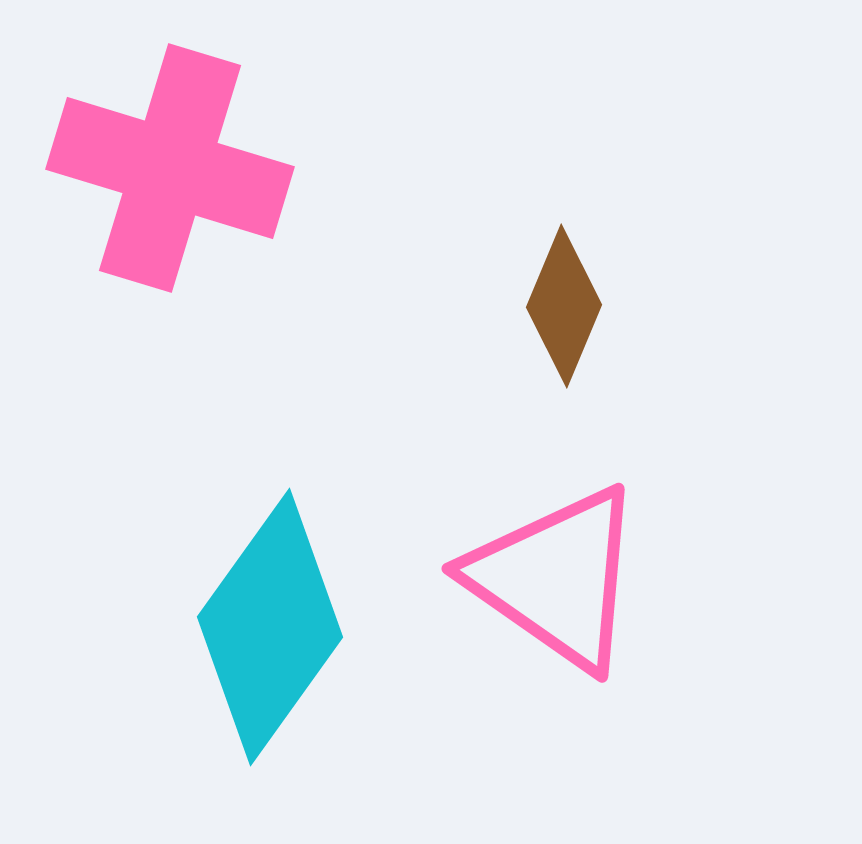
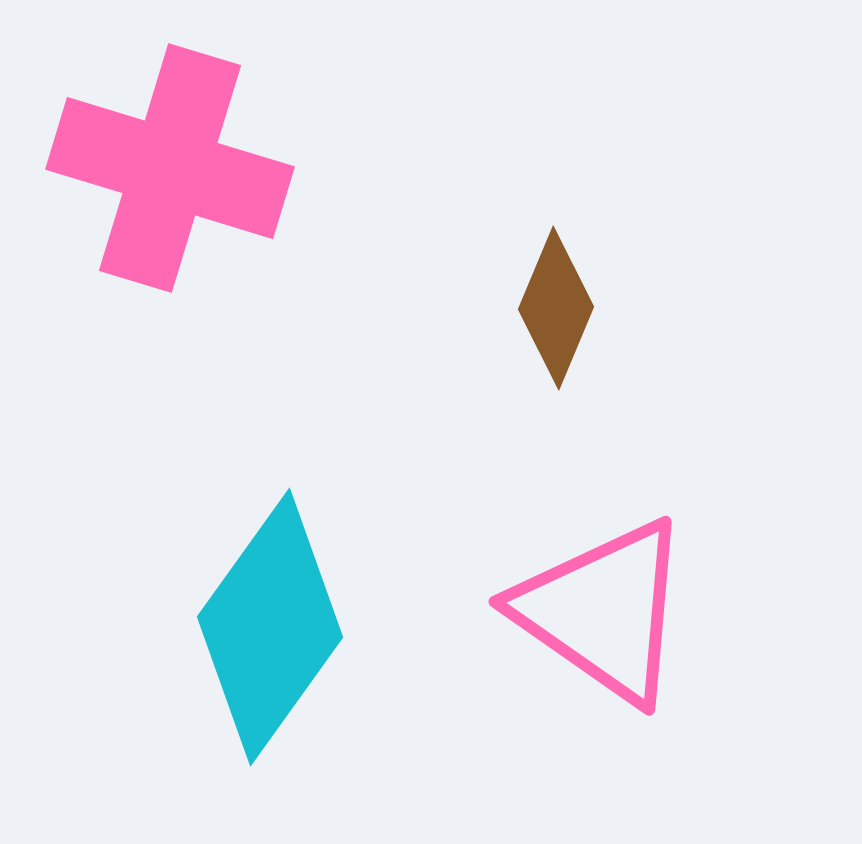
brown diamond: moved 8 px left, 2 px down
pink triangle: moved 47 px right, 33 px down
